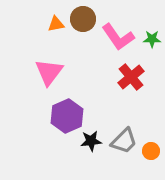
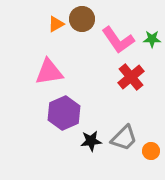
brown circle: moved 1 px left
orange triangle: rotated 18 degrees counterclockwise
pink L-shape: moved 3 px down
pink triangle: rotated 44 degrees clockwise
purple hexagon: moved 3 px left, 3 px up
gray trapezoid: moved 3 px up
